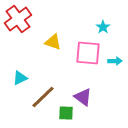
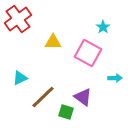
yellow triangle: rotated 18 degrees counterclockwise
pink square: rotated 24 degrees clockwise
cyan arrow: moved 17 px down
green square: moved 1 px up; rotated 14 degrees clockwise
